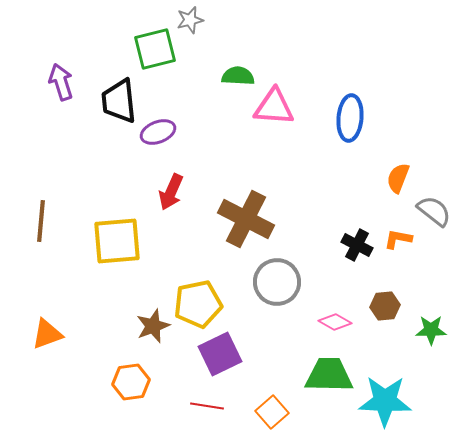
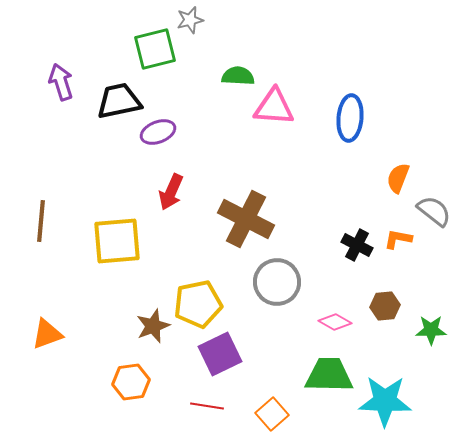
black trapezoid: rotated 84 degrees clockwise
orange square: moved 2 px down
